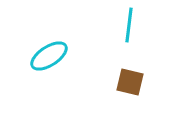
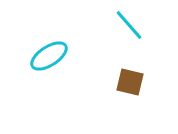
cyan line: rotated 48 degrees counterclockwise
